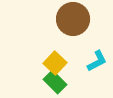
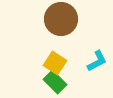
brown circle: moved 12 px left
yellow square: rotated 10 degrees counterclockwise
